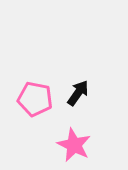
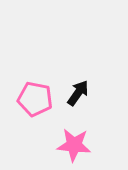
pink star: rotated 20 degrees counterclockwise
